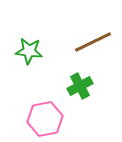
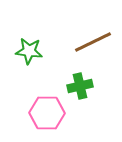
green cross: rotated 15 degrees clockwise
pink hexagon: moved 2 px right, 6 px up; rotated 12 degrees clockwise
